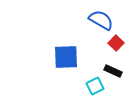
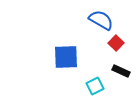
black rectangle: moved 8 px right
